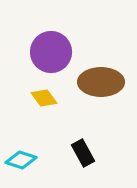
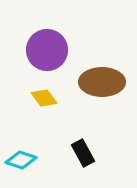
purple circle: moved 4 px left, 2 px up
brown ellipse: moved 1 px right
